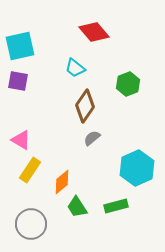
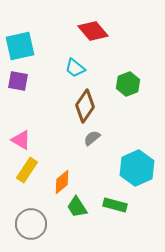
red diamond: moved 1 px left, 1 px up
yellow rectangle: moved 3 px left
green rectangle: moved 1 px left, 1 px up; rotated 30 degrees clockwise
